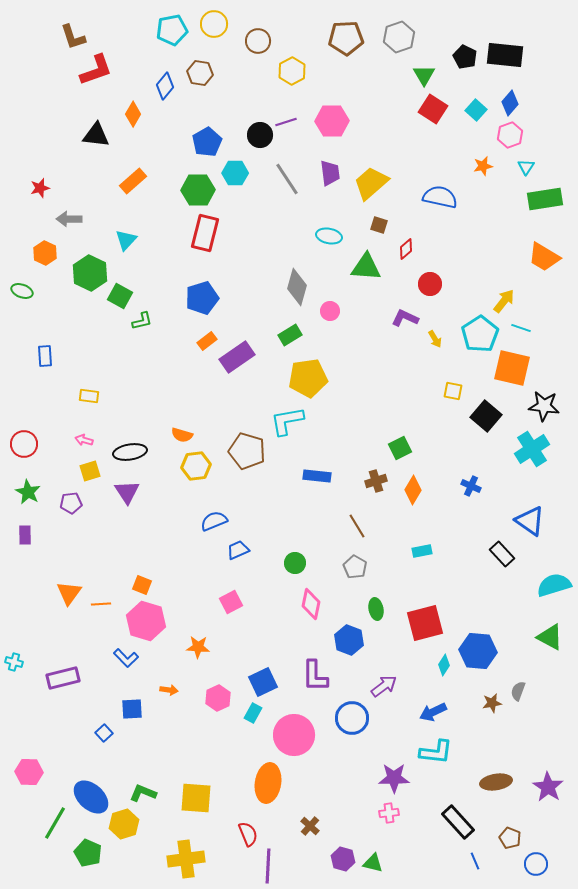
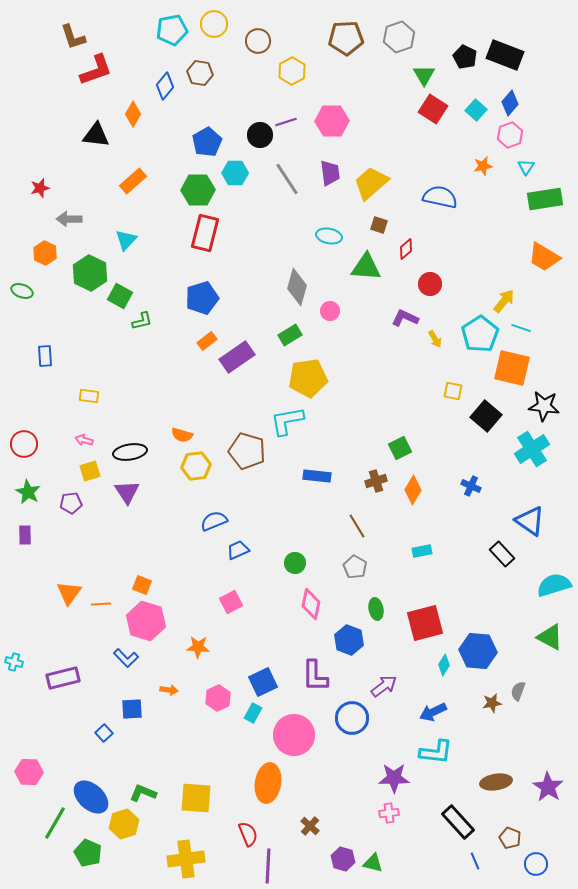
black rectangle at (505, 55): rotated 15 degrees clockwise
